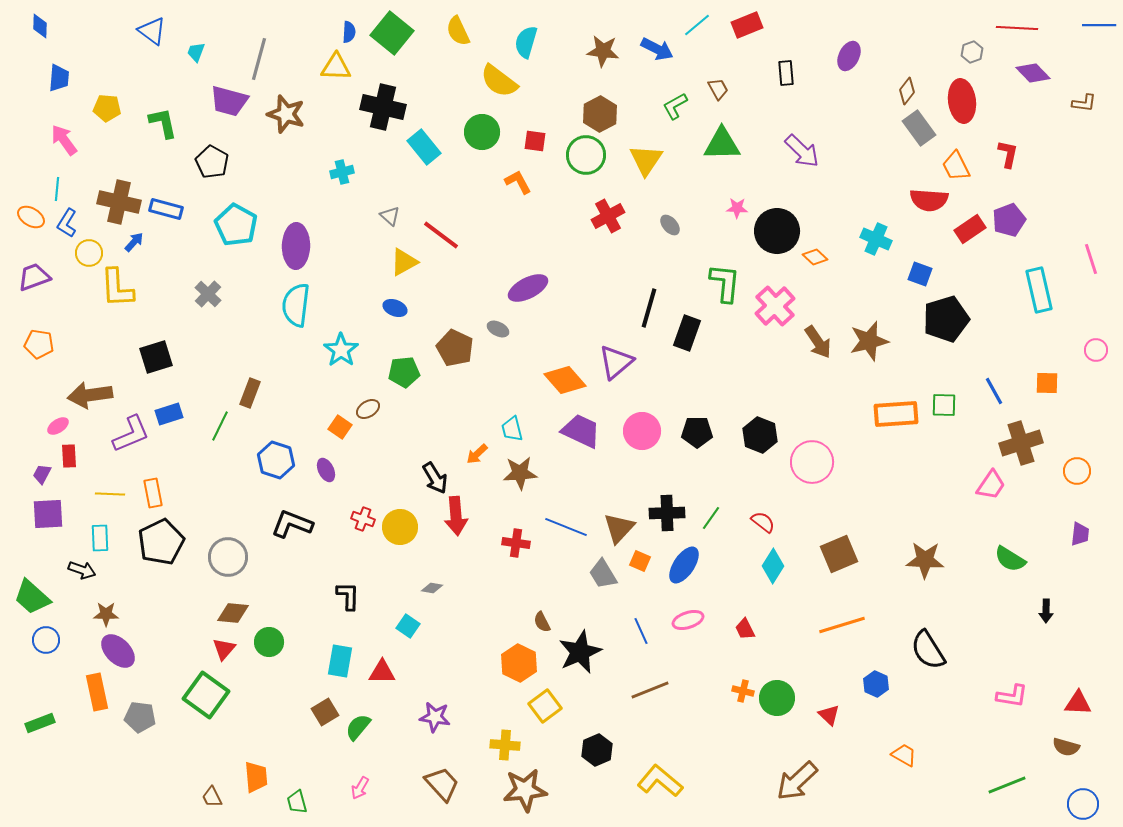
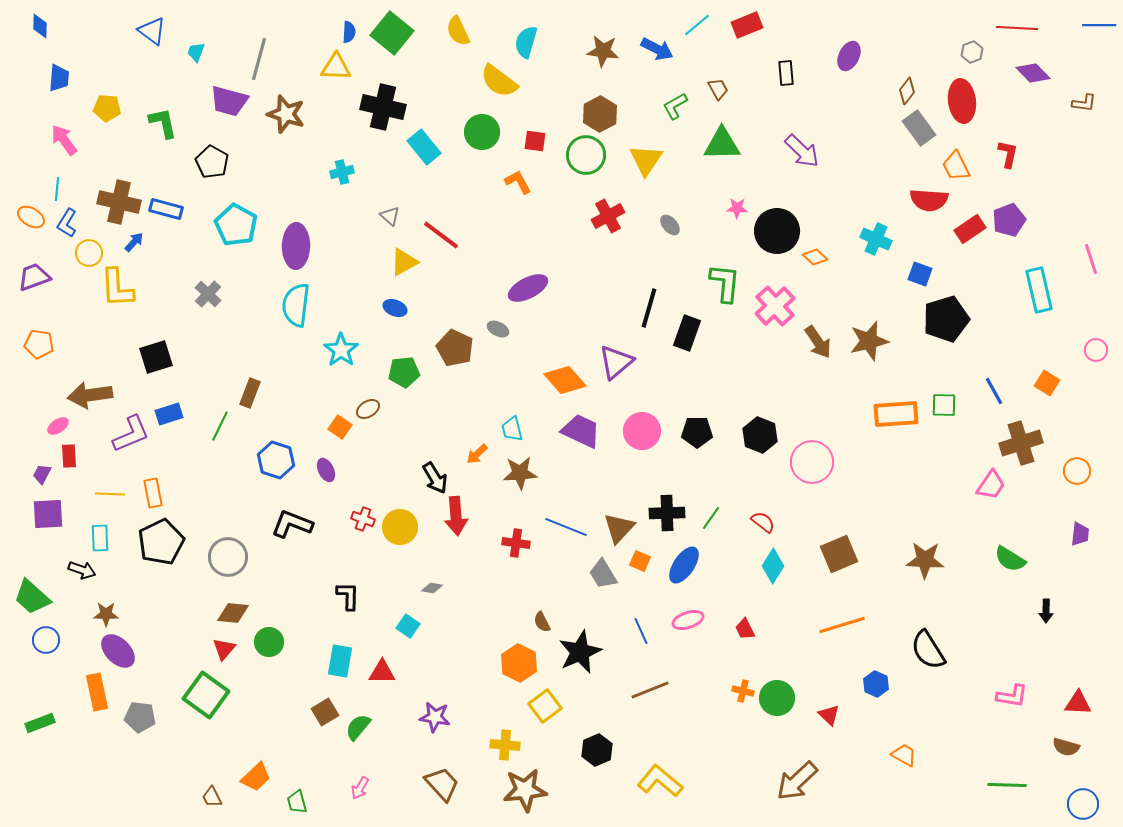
orange square at (1047, 383): rotated 30 degrees clockwise
orange trapezoid at (256, 777): rotated 52 degrees clockwise
green line at (1007, 785): rotated 24 degrees clockwise
